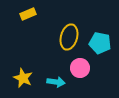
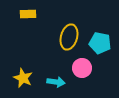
yellow rectangle: rotated 21 degrees clockwise
pink circle: moved 2 px right
